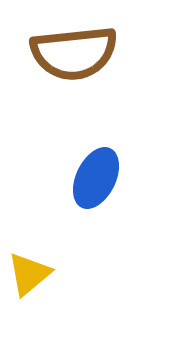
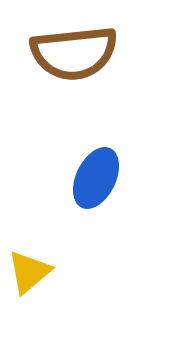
yellow triangle: moved 2 px up
